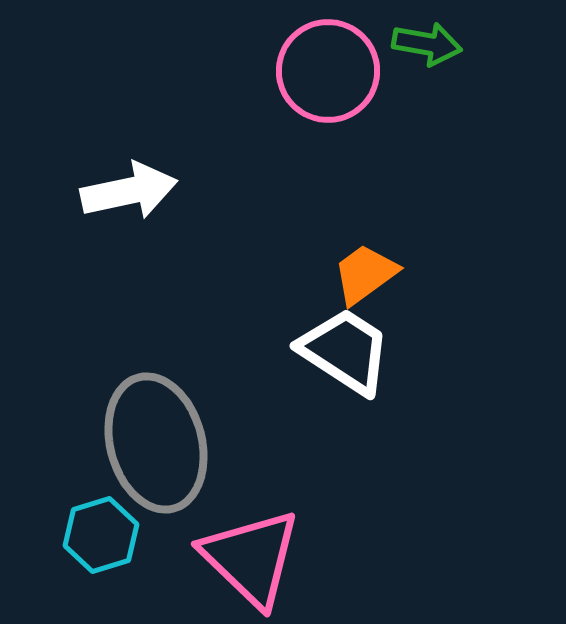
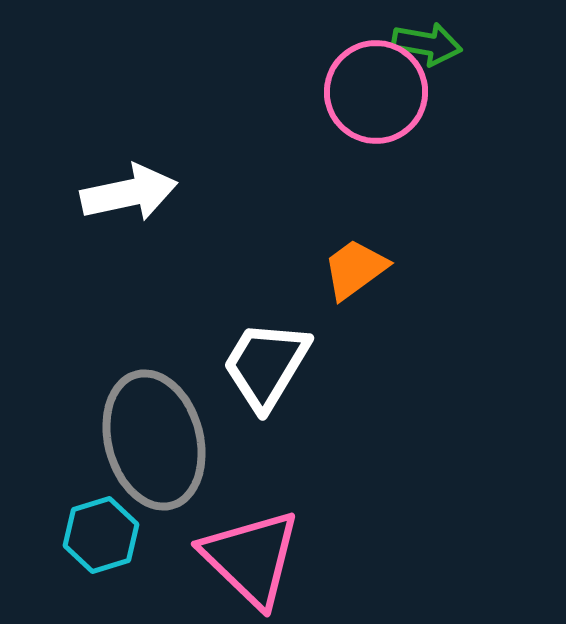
pink circle: moved 48 px right, 21 px down
white arrow: moved 2 px down
orange trapezoid: moved 10 px left, 5 px up
white trapezoid: moved 79 px left, 14 px down; rotated 92 degrees counterclockwise
gray ellipse: moved 2 px left, 3 px up
